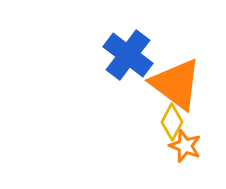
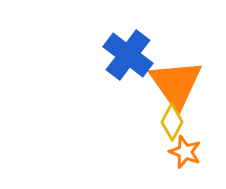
orange triangle: rotated 18 degrees clockwise
orange star: moved 6 px down
